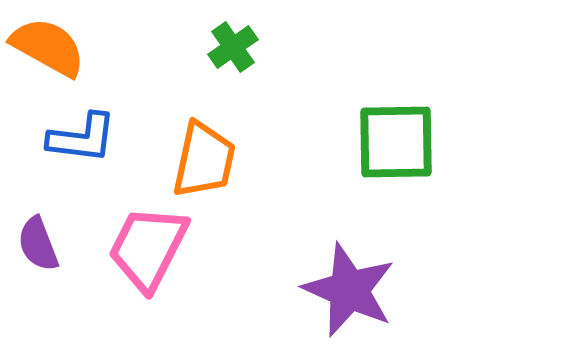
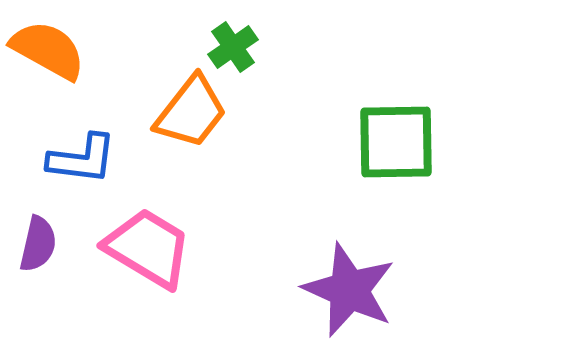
orange semicircle: moved 3 px down
blue L-shape: moved 21 px down
orange trapezoid: moved 13 px left, 48 px up; rotated 26 degrees clockwise
purple semicircle: rotated 146 degrees counterclockwise
pink trapezoid: rotated 94 degrees clockwise
